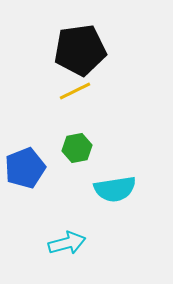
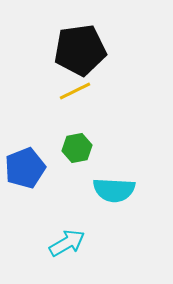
cyan semicircle: moved 1 px left, 1 px down; rotated 12 degrees clockwise
cyan arrow: rotated 15 degrees counterclockwise
